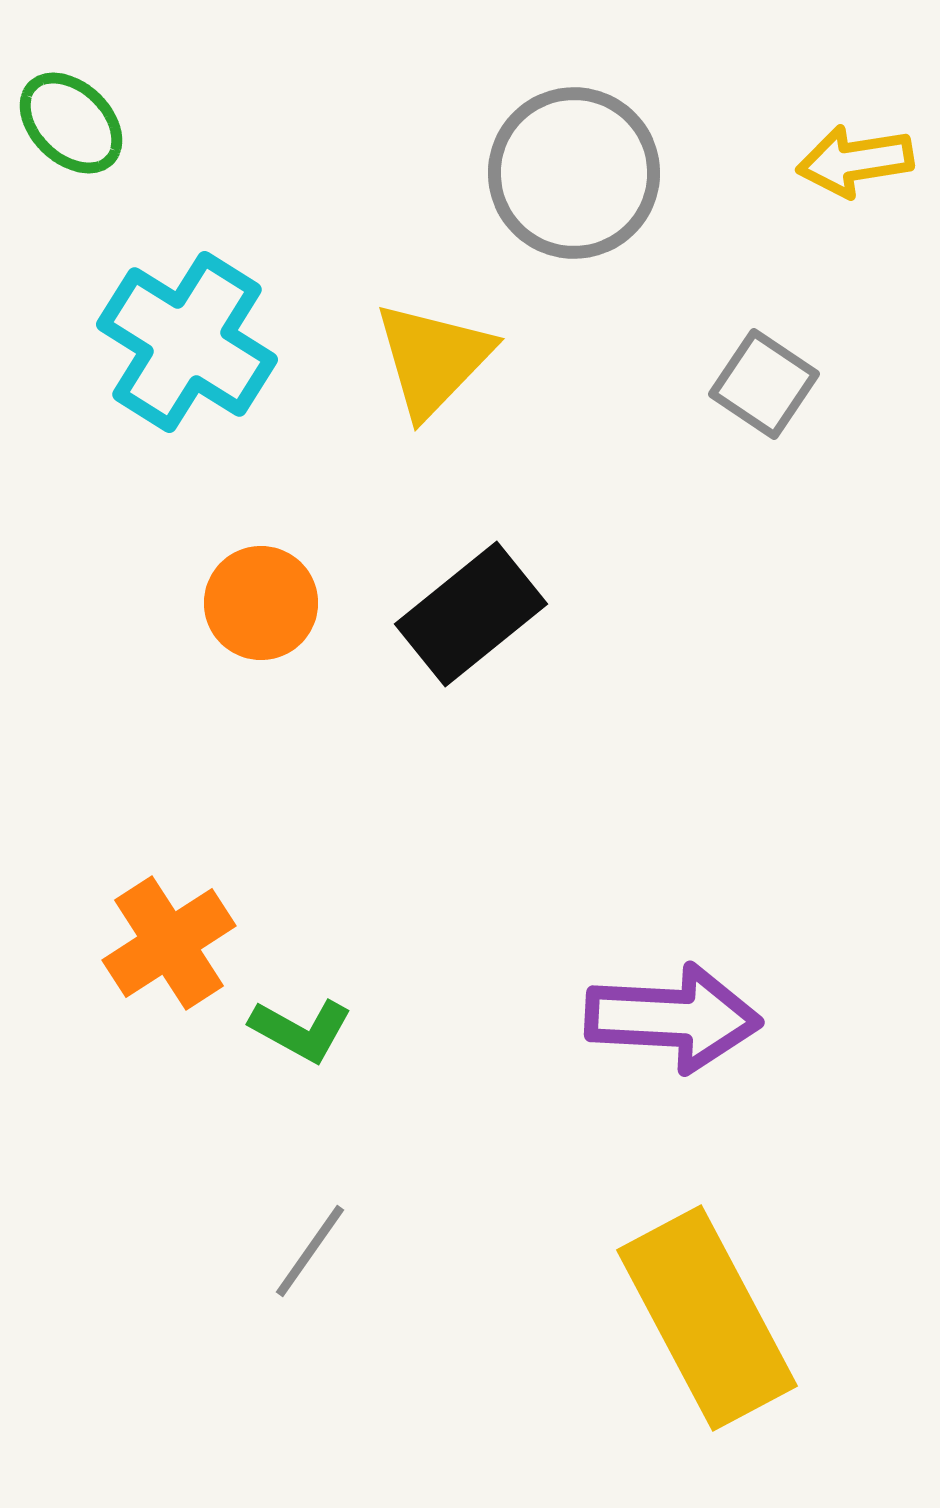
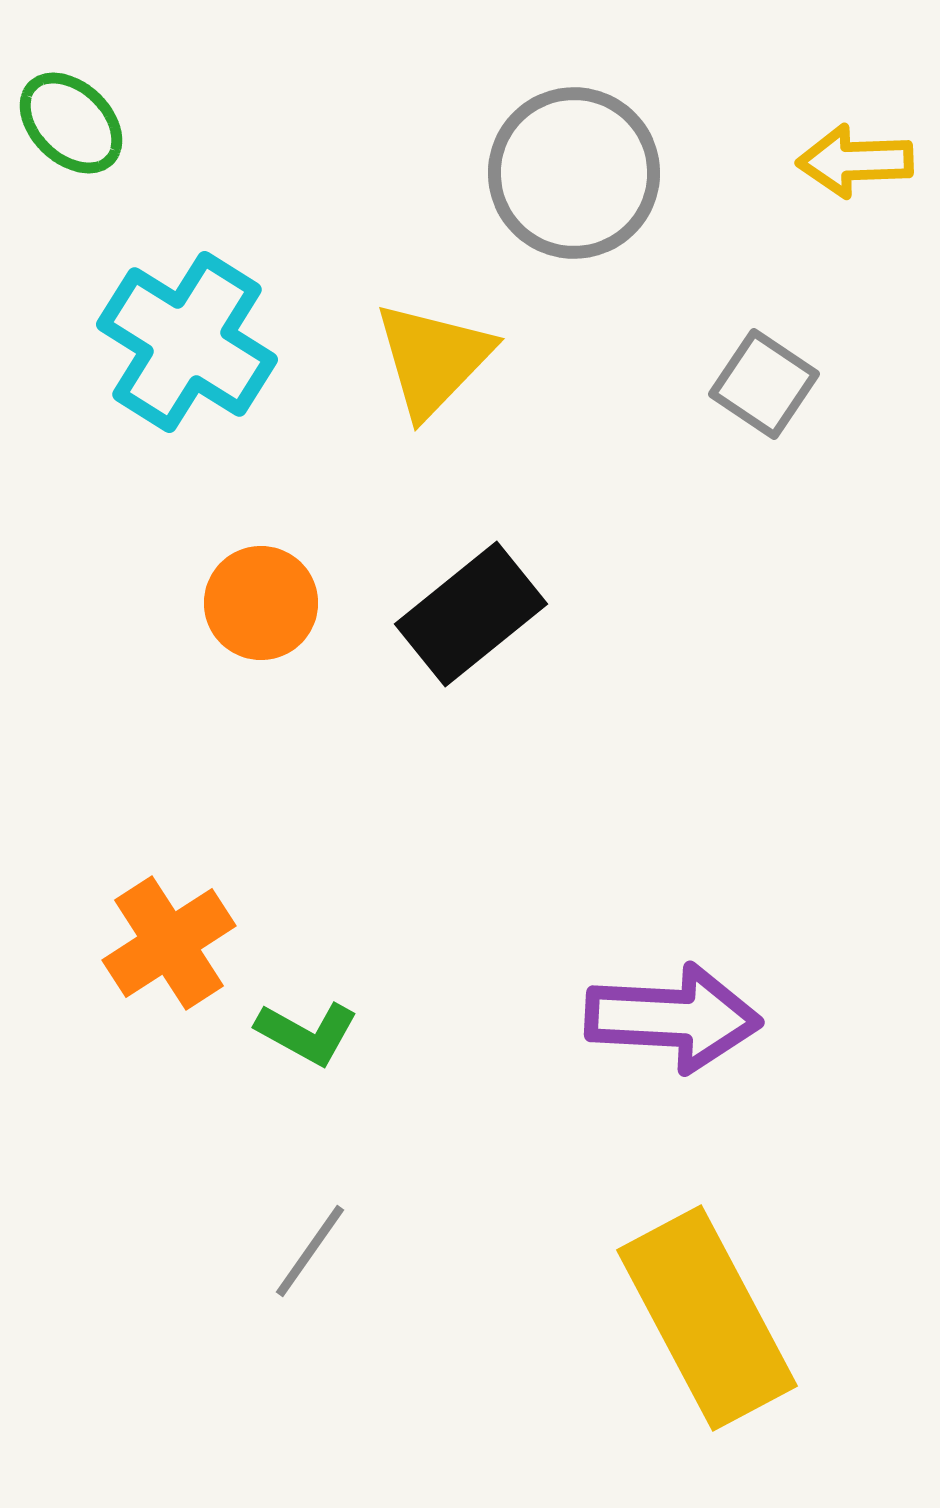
yellow arrow: rotated 7 degrees clockwise
green L-shape: moved 6 px right, 3 px down
